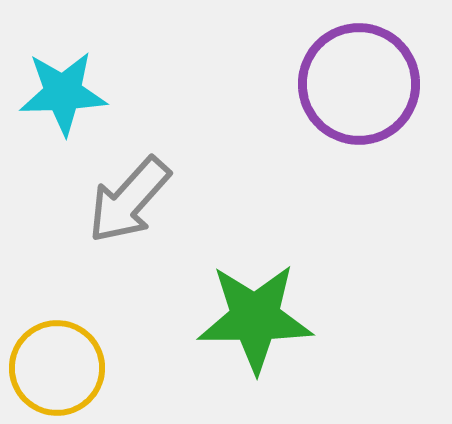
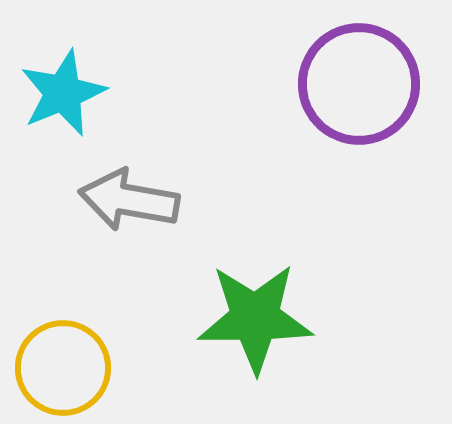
cyan star: rotated 20 degrees counterclockwise
gray arrow: rotated 58 degrees clockwise
yellow circle: moved 6 px right
